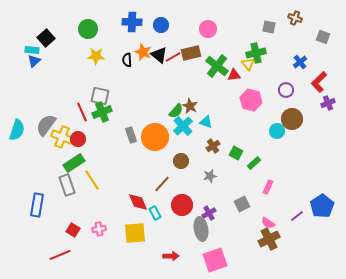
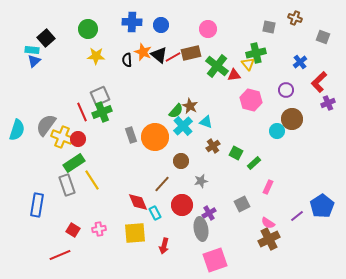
gray square at (100, 96): rotated 36 degrees counterclockwise
gray star at (210, 176): moved 9 px left, 5 px down
red arrow at (171, 256): moved 7 px left, 10 px up; rotated 105 degrees clockwise
